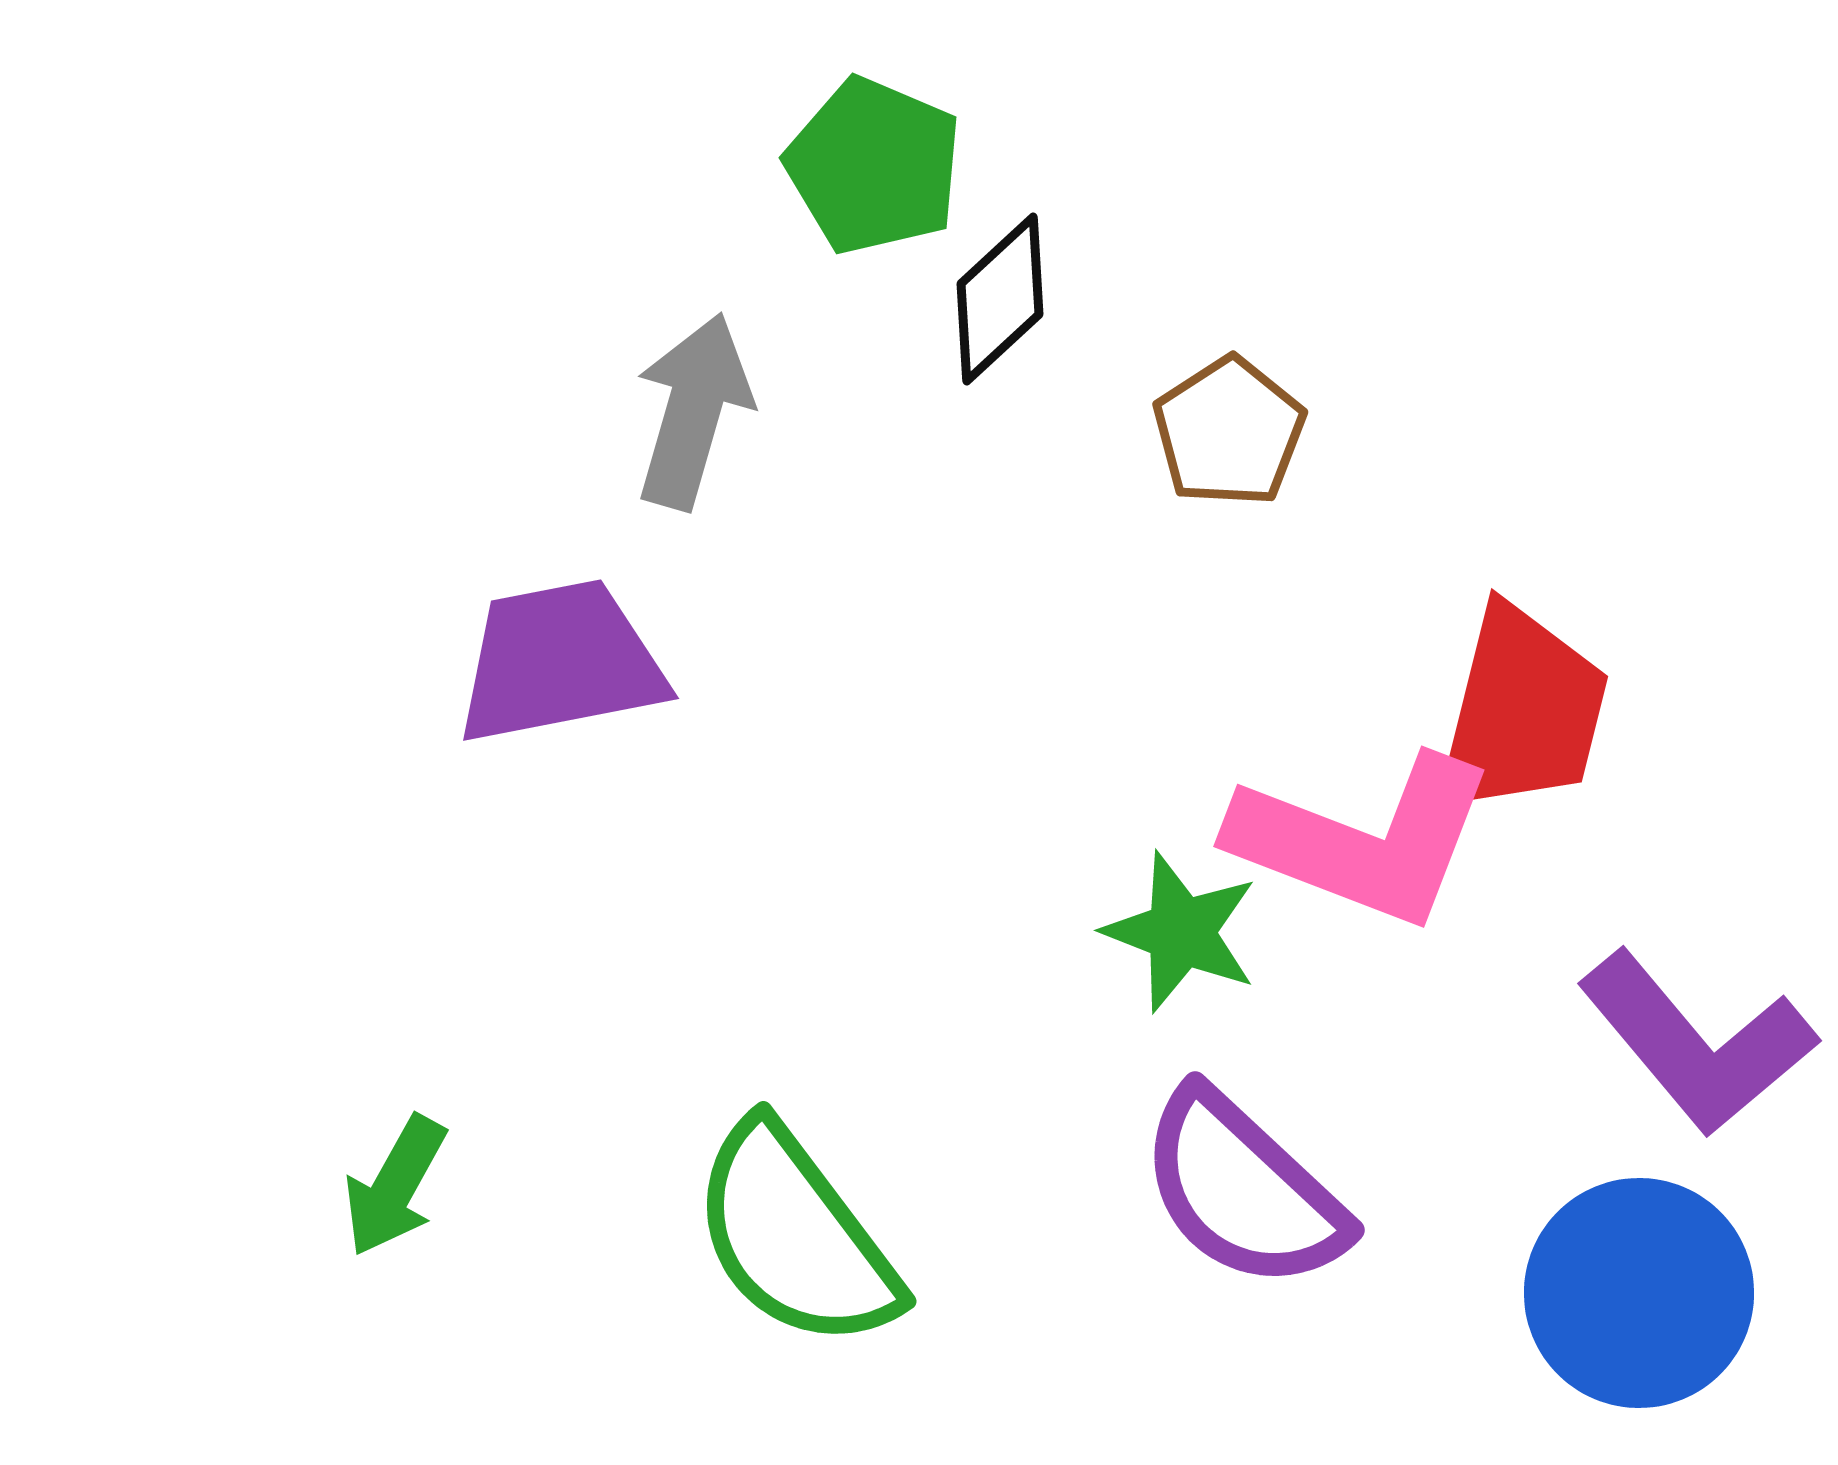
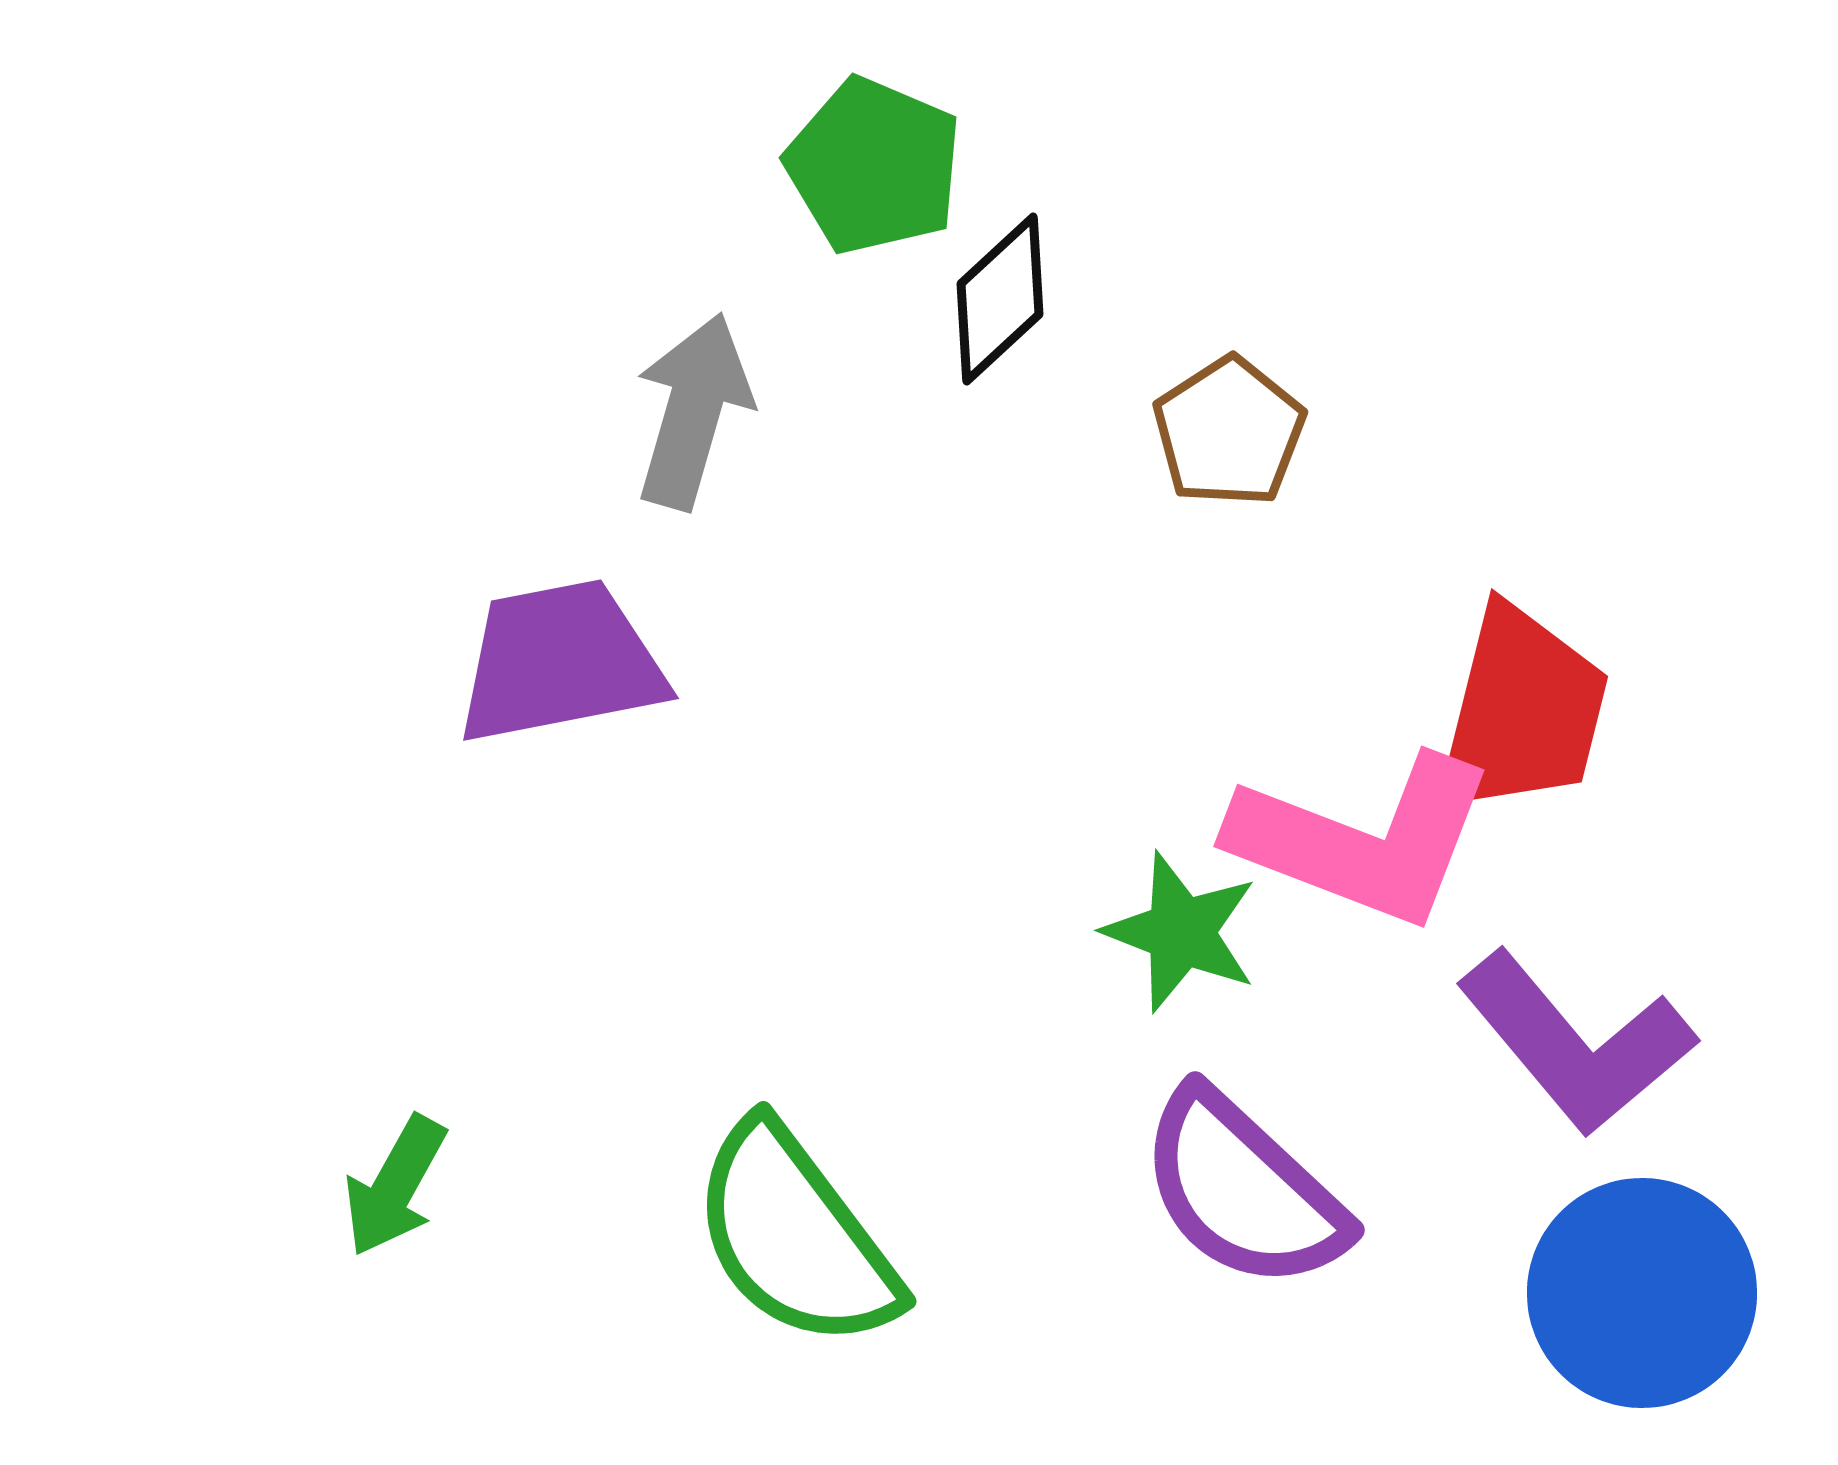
purple L-shape: moved 121 px left
blue circle: moved 3 px right
